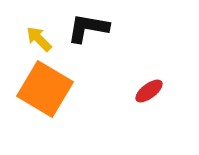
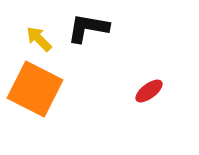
orange square: moved 10 px left; rotated 4 degrees counterclockwise
